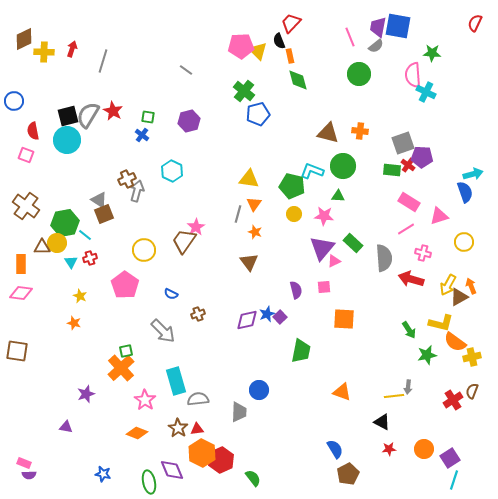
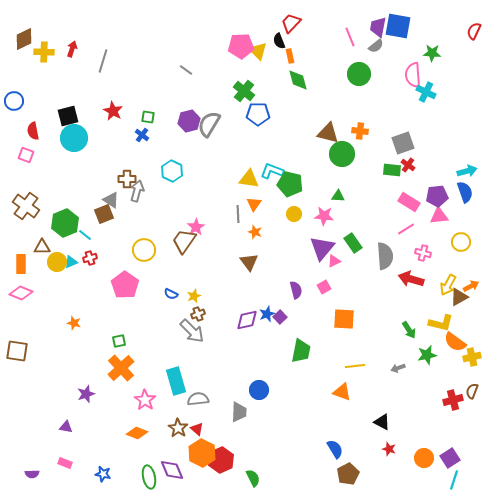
red semicircle at (475, 23): moved 1 px left, 8 px down
blue pentagon at (258, 114): rotated 15 degrees clockwise
gray semicircle at (88, 115): moved 121 px right, 9 px down
cyan circle at (67, 140): moved 7 px right, 2 px up
purple pentagon at (422, 157): moved 15 px right, 39 px down; rotated 10 degrees counterclockwise
green circle at (343, 166): moved 1 px left, 12 px up
cyan L-shape at (312, 171): moved 40 px left
cyan arrow at (473, 174): moved 6 px left, 3 px up
brown cross at (127, 179): rotated 24 degrees clockwise
green pentagon at (292, 186): moved 2 px left, 2 px up
gray triangle at (99, 200): moved 12 px right
gray line at (238, 214): rotated 18 degrees counterclockwise
pink triangle at (439, 216): rotated 12 degrees clockwise
green hexagon at (65, 223): rotated 12 degrees counterclockwise
yellow circle at (464, 242): moved 3 px left
yellow circle at (57, 243): moved 19 px down
green rectangle at (353, 243): rotated 12 degrees clockwise
gray semicircle at (384, 258): moved 1 px right, 2 px up
cyan triangle at (71, 262): rotated 40 degrees clockwise
orange arrow at (471, 286): rotated 84 degrees clockwise
pink square at (324, 287): rotated 24 degrees counterclockwise
pink diamond at (21, 293): rotated 15 degrees clockwise
yellow star at (80, 296): moved 114 px right; rotated 24 degrees clockwise
gray arrow at (163, 331): moved 29 px right
green square at (126, 351): moved 7 px left, 10 px up
gray arrow at (408, 387): moved 10 px left, 19 px up; rotated 64 degrees clockwise
yellow line at (394, 396): moved 39 px left, 30 px up
red cross at (453, 400): rotated 18 degrees clockwise
red triangle at (197, 429): rotated 48 degrees clockwise
red star at (389, 449): rotated 24 degrees clockwise
orange circle at (424, 449): moved 9 px down
pink rectangle at (24, 463): moved 41 px right
purple semicircle at (29, 475): moved 3 px right, 1 px up
green semicircle at (253, 478): rotated 12 degrees clockwise
green ellipse at (149, 482): moved 5 px up
